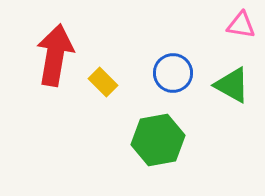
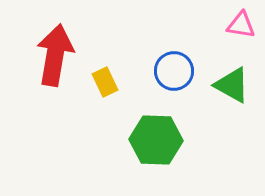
blue circle: moved 1 px right, 2 px up
yellow rectangle: moved 2 px right; rotated 20 degrees clockwise
green hexagon: moved 2 px left; rotated 12 degrees clockwise
